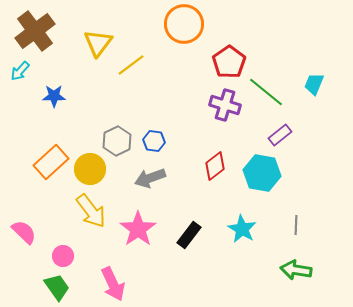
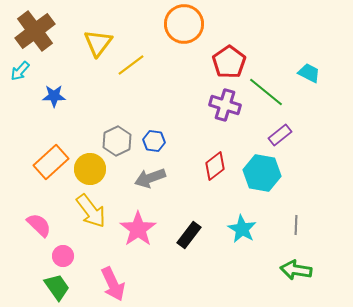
cyan trapezoid: moved 5 px left, 11 px up; rotated 95 degrees clockwise
pink semicircle: moved 15 px right, 7 px up
